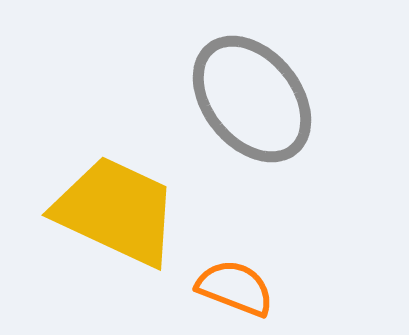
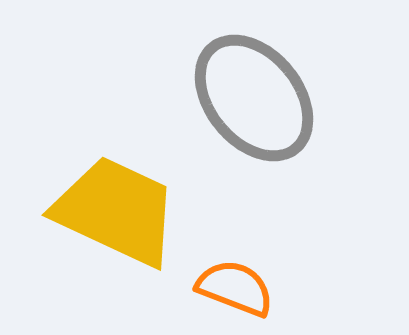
gray ellipse: moved 2 px right, 1 px up
